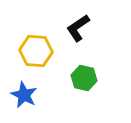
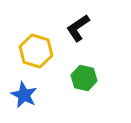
yellow hexagon: rotated 12 degrees clockwise
